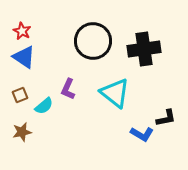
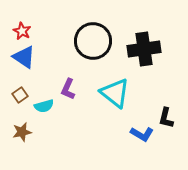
brown square: rotated 14 degrees counterclockwise
cyan semicircle: rotated 24 degrees clockwise
black L-shape: rotated 115 degrees clockwise
